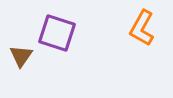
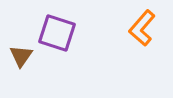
orange L-shape: rotated 12 degrees clockwise
